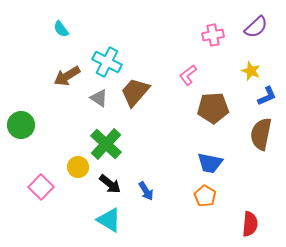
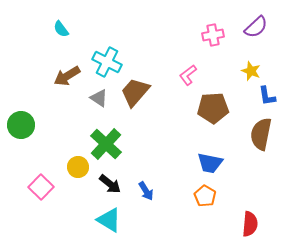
blue L-shape: rotated 105 degrees clockwise
